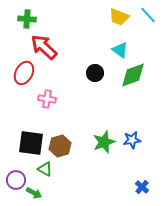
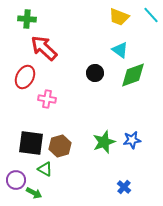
cyan line: moved 3 px right
red arrow: moved 1 px down
red ellipse: moved 1 px right, 4 px down
blue cross: moved 18 px left
